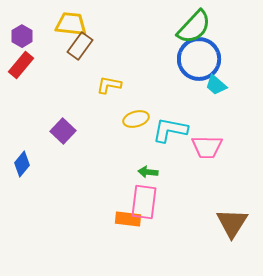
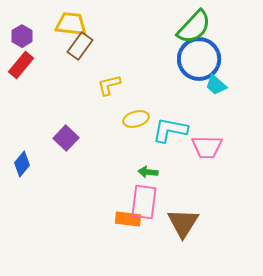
yellow L-shape: rotated 25 degrees counterclockwise
purple square: moved 3 px right, 7 px down
brown triangle: moved 49 px left
